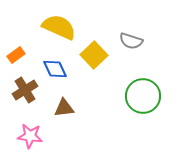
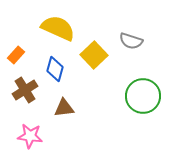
yellow semicircle: moved 1 px left, 1 px down
orange rectangle: rotated 12 degrees counterclockwise
blue diamond: rotated 40 degrees clockwise
